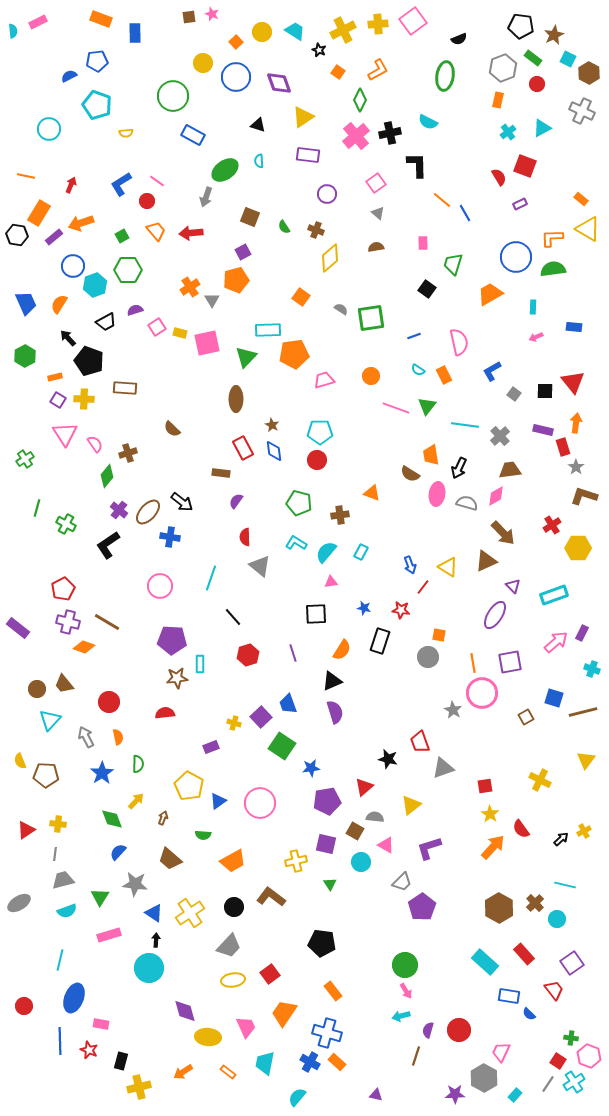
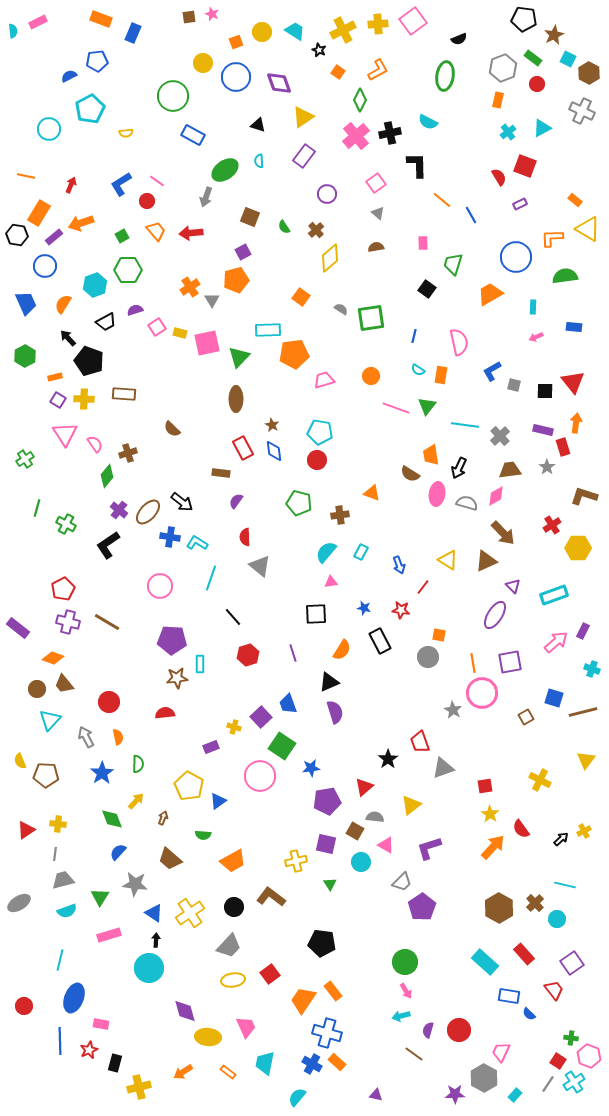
black pentagon at (521, 26): moved 3 px right, 7 px up
blue rectangle at (135, 33): moved 2 px left; rotated 24 degrees clockwise
orange square at (236, 42): rotated 24 degrees clockwise
cyan pentagon at (97, 105): moved 7 px left, 4 px down; rotated 24 degrees clockwise
purple rectangle at (308, 155): moved 4 px left, 1 px down; rotated 60 degrees counterclockwise
orange rectangle at (581, 199): moved 6 px left, 1 px down
blue line at (465, 213): moved 6 px right, 2 px down
brown cross at (316, 230): rotated 28 degrees clockwise
blue circle at (73, 266): moved 28 px left
green semicircle at (553, 269): moved 12 px right, 7 px down
orange semicircle at (59, 304): moved 4 px right
blue line at (414, 336): rotated 56 degrees counterclockwise
green triangle at (246, 357): moved 7 px left
orange rectangle at (444, 375): moved 3 px left; rotated 36 degrees clockwise
brown rectangle at (125, 388): moved 1 px left, 6 px down
gray square at (514, 394): moved 9 px up; rotated 24 degrees counterclockwise
cyan pentagon at (320, 432): rotated 10 degrees clockwise
gray star at (576, 467): moved 29 px left
cyan L-shape at (296, 543): moved 99 px left
blue arrow at (410, 565): moved 11 px left
yellow triangle at (448, 567): moved 7 px up
purple rectangle at (582, 633): moved 1 px right, 2 px up
black rectangle at (380, 641): rotated 45 degrees counterclockwise
orange diamond at (84, 647): moved 31 px left, 11 px down
black triangle at (332, 681): moved 3 px left, 1 px down
yellow cross at (234, 723): moved 4 px down
black star at (388, 759): rotated 24 degrees clockwise
pink circle at (260, 803): moved 27 px up
green circle at (405, 965): moved 3 px up
orange trapezoid at (284, 1013): moved 19 px right, 13 px up
red star at (89, 1050): rotated 24 degrees clockwise
brown line at (416, 1056): moved 2 px left, 2 px up; rotated 72 degrees counterclockwise
black rectangle at (121, 1061): moved 6 px left, 2 px down
blue cross at (310, 1062): moved 2 px right, 2 px down
